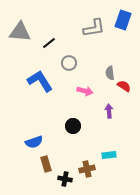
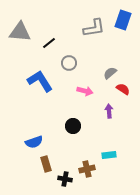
gray semicircle: rotated 56 degrees clockwise
red semicircle: moved 1 px left, 3 px down
